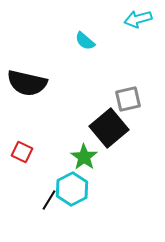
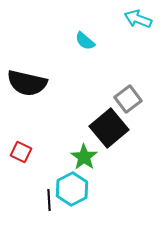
cyan arrow: rotated 36 degrees clockwise
gray square: rotated 24 degrees counterclockwise
red square: moved 1 px left
black line: rotated 35 degrees counterclockwise
